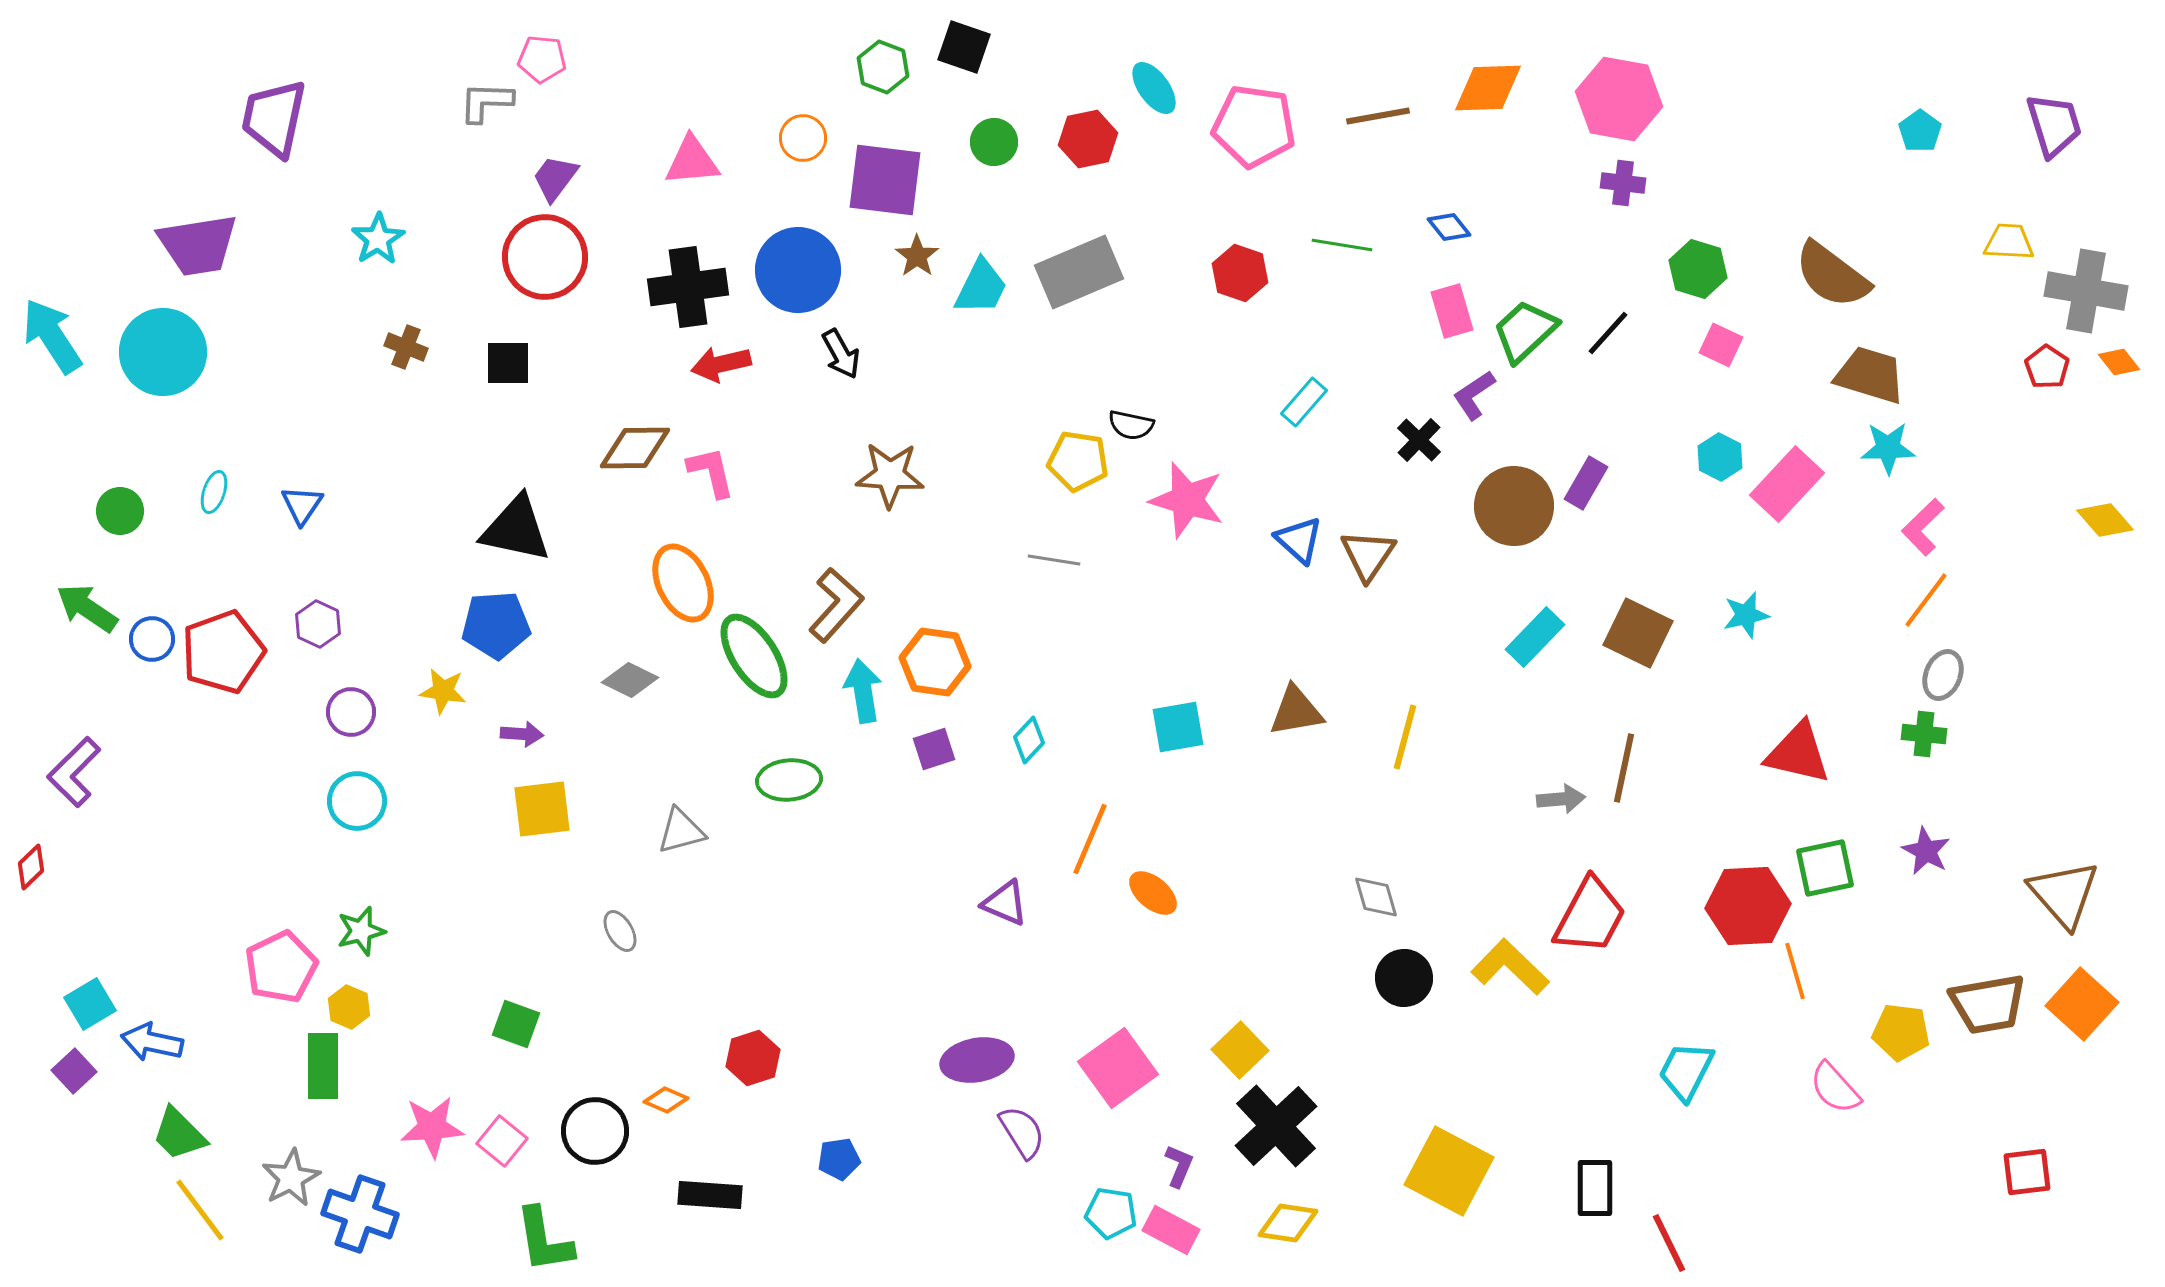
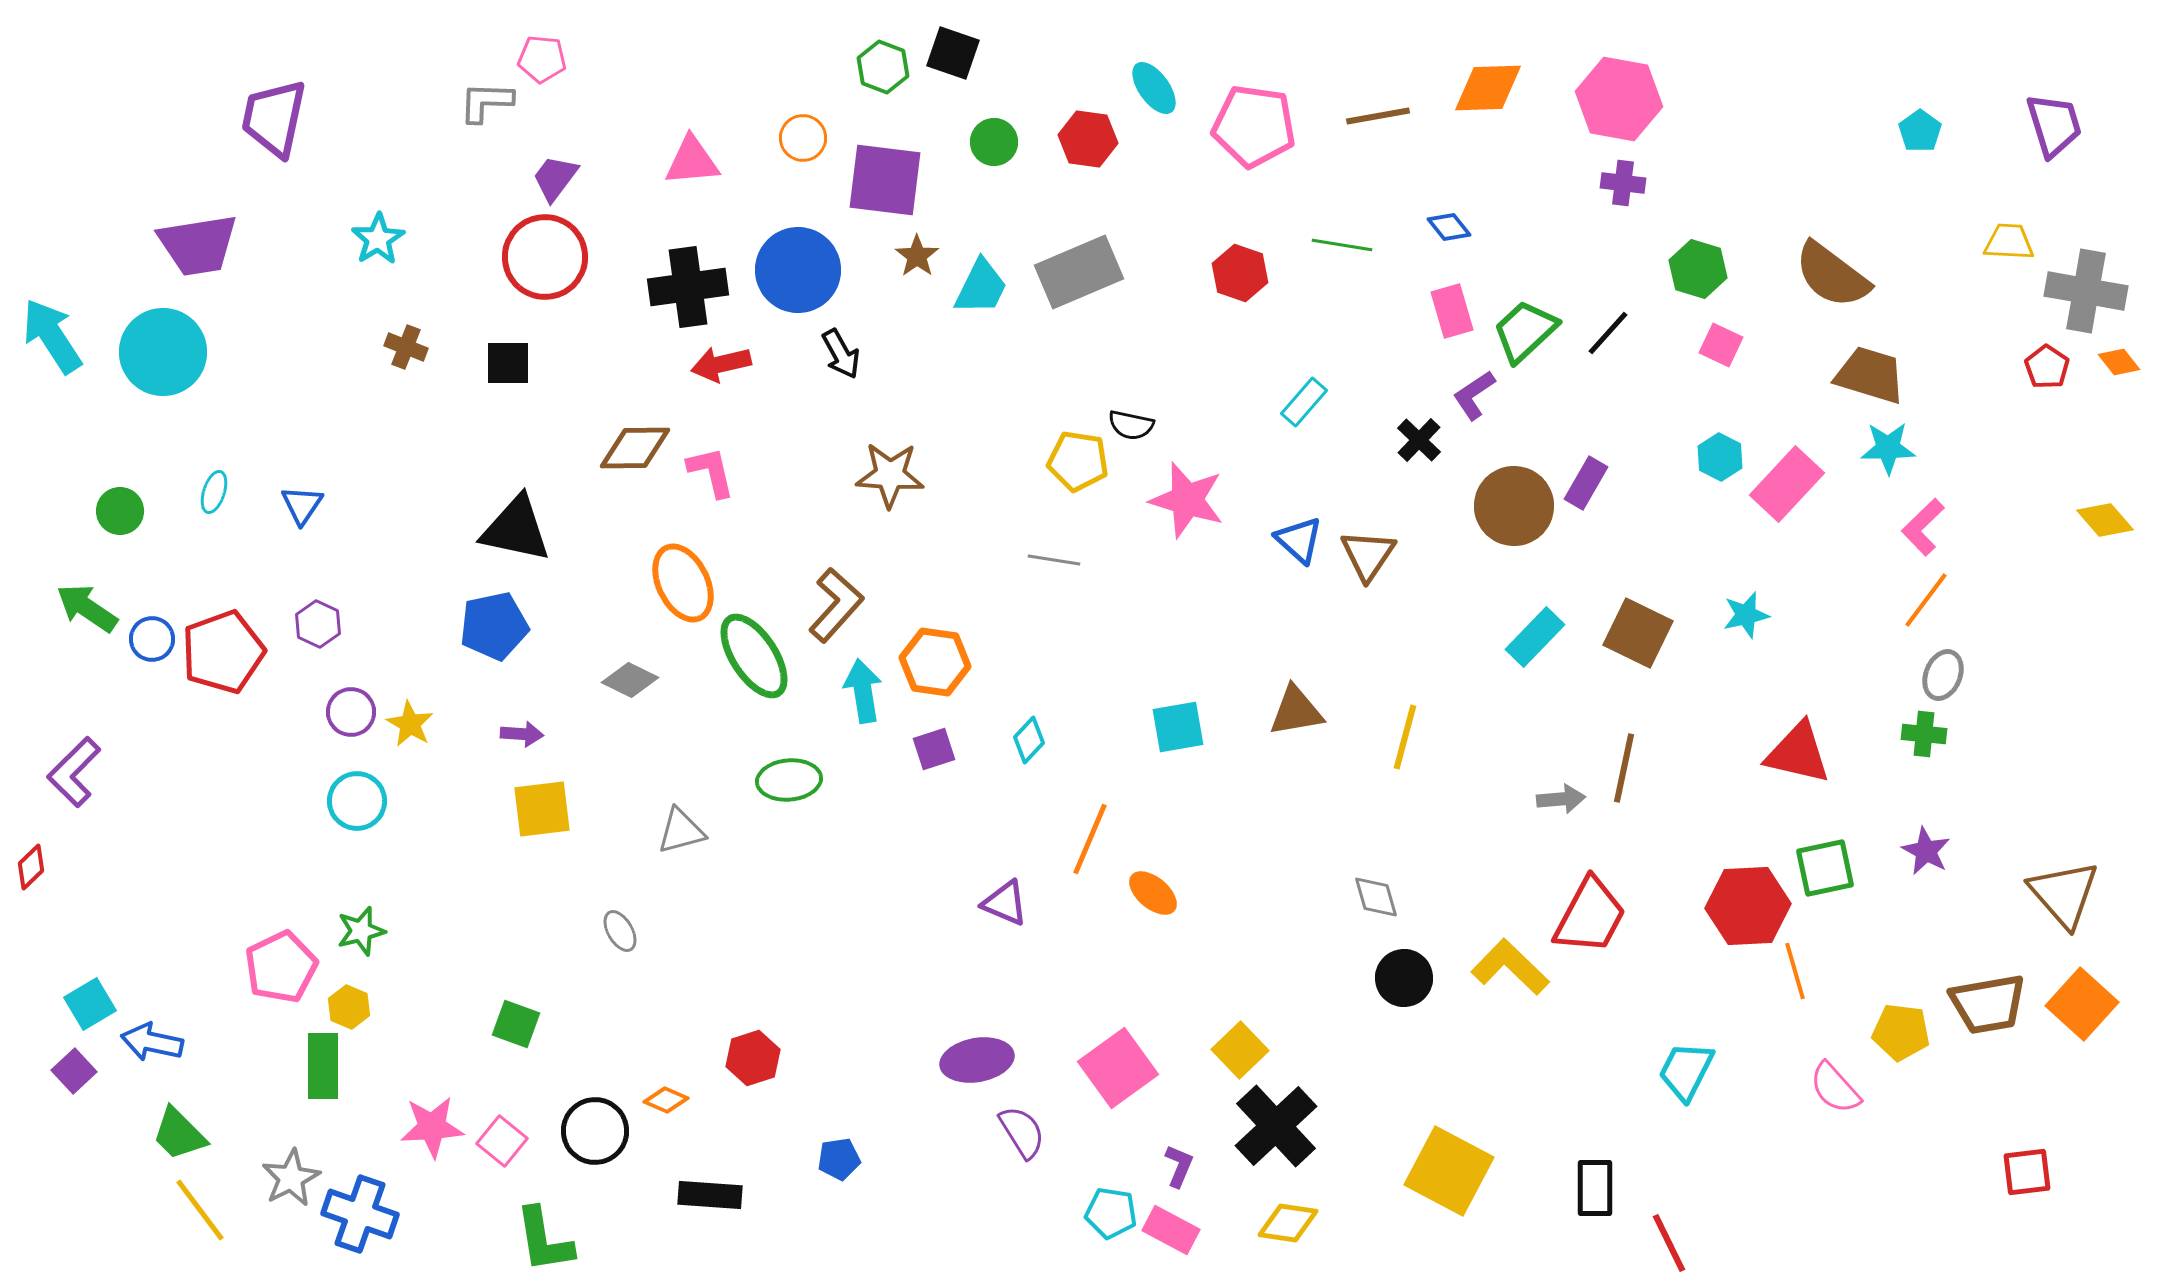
black square at (964, 47): moved 11 px left, 6 px down
red hexagon at (1088, 139): rotated 20 degrees clockwise
blue pentagon at (496, 625): moved 2 px left, 1 px down; rotated 8 degrees counterclockwise
yellow star at (443, 691): moved 33 px left, 33 px down; rotated 21 degrees clockwise
